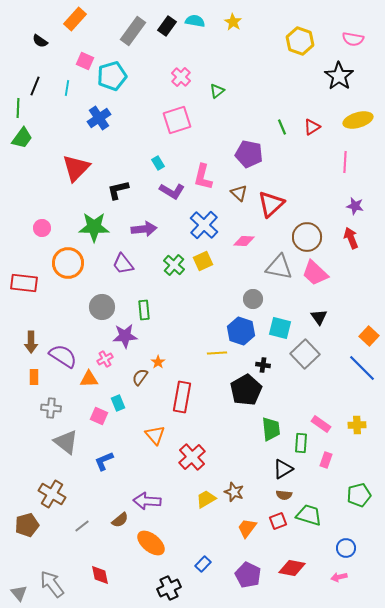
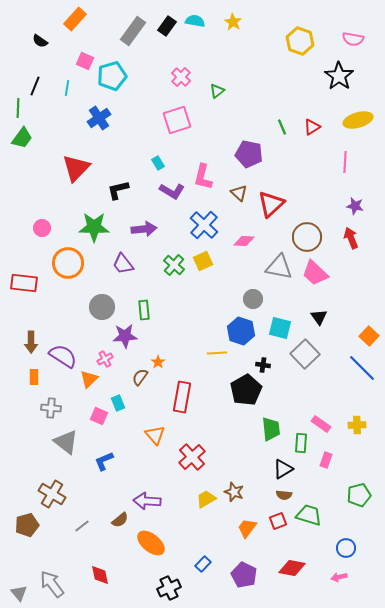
orange triangle at (89, 379): rotated 42 degrees counterclockwise
purple pentagon at (248, 575): moved 4 px left
